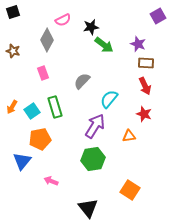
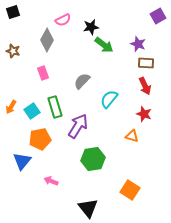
orange arrow: moved 1 px left
purple arrow: moved 17 px left
orange triangle: moved 3 px right; rotated 24 degrees clockwise
